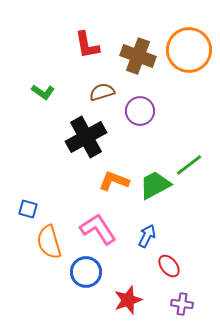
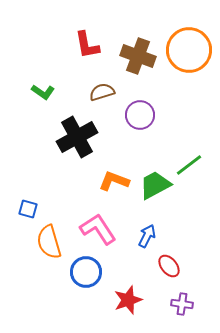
purple circle: moved 4 px down
black cross: moved 9 px left
